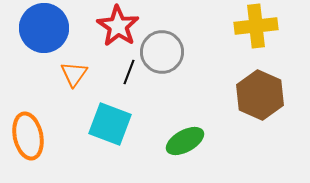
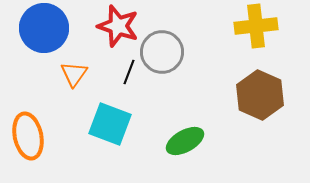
red star: rotated 15 degrees counterclockwise
